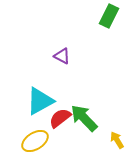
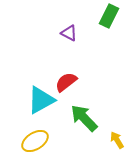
purple triangle: moved 7 px right, 23 px up
cyan triangle: moved 1 px right, 1 px up
red semicircle: moved 6 px right, 36 px up
